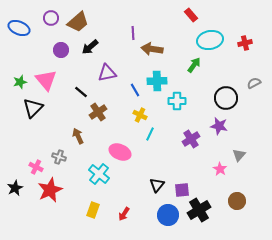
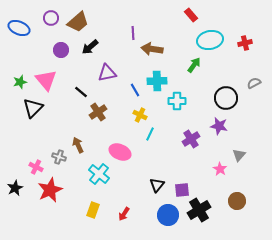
brown arrow at (78, 136): moved 9 px down
